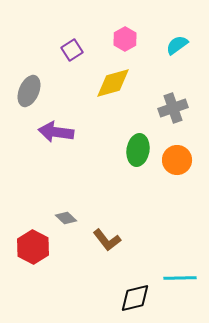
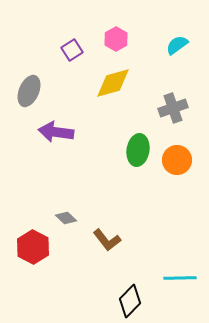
pink hexagon: moved 9 px left
black diamond: moved 5 px left, 3 px down; rotated 32 degrees counterclockwise
